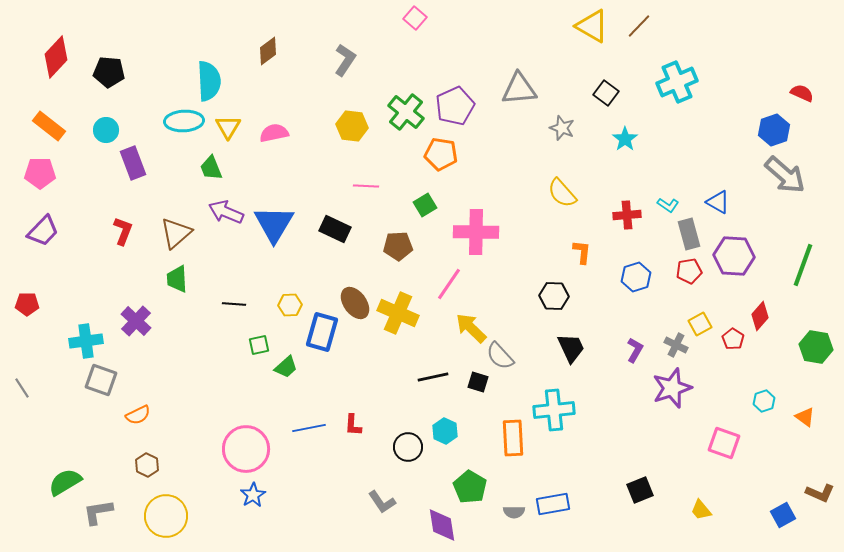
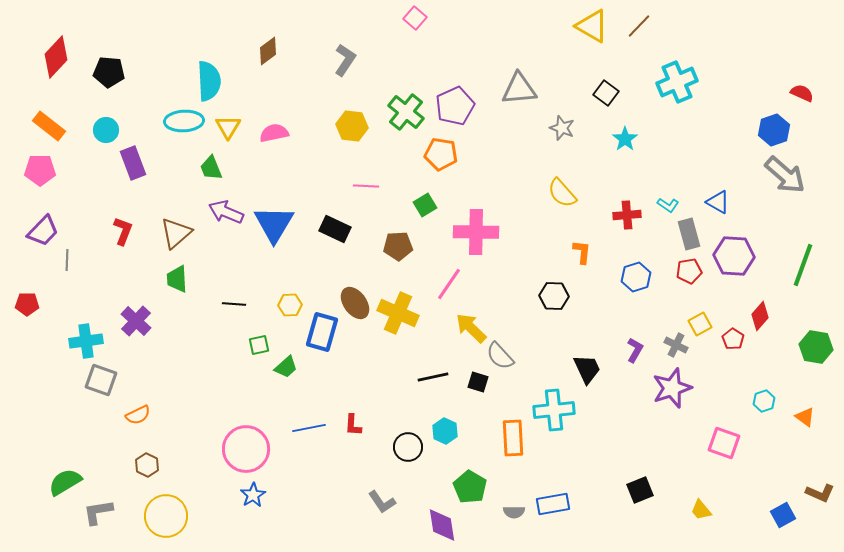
pink pentagon at (40, 173): moved 3 px up
black trapezoid at (571, 348): moved 16 px right, 21 px down
gray line at (22, 388): moved 45 px right, 128 px up; rotated 35 degrees clockwise
